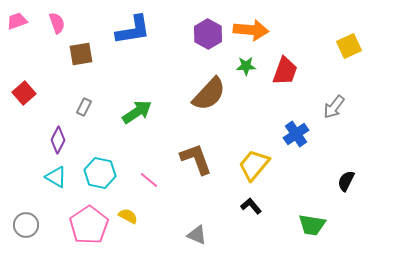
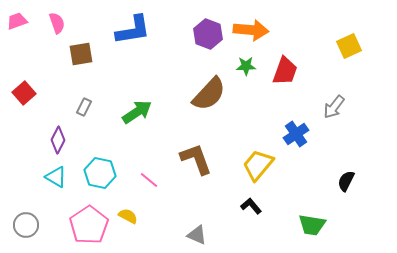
purple hexagon: rotated 8 degrees counterclockwise
yellow trapezoid: moved 4 px right
